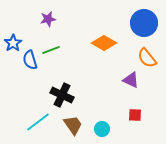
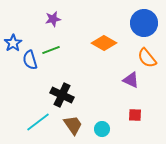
purple star: moved 5 px right
